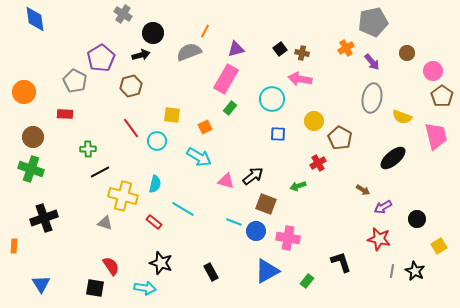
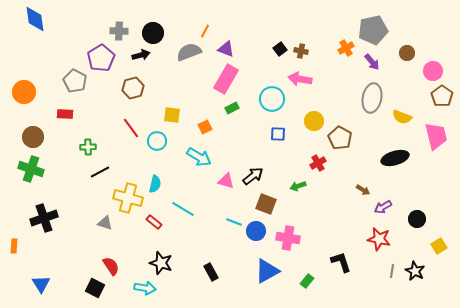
gray cross at (123, 14): moved 4 px left, 17 px down; rotated 30 degrees counterclockwise
gray pentagon at (373, 22): moved 8 px down
purple triangle at (236, 49): moved 10 px left; rotated 36 degrees clockwise
brown cross at (302, 53): moved 1 px left, 2 px up
brown hexagon at (131, 86): moved 2 px right, 2 px down
green rectangle at (230, 108): moved 2 px right; rotated 24 degrees clockwise
green cross at (88, 149): moved 2 px up
black ellipse at (393, 158): moved 2 px right; rotated 24 degrees clockwise
yellow cross at (123, 196): moved 5 px right, 2 px down
black square at (95, 288): rotated 18 degrees clockwise
